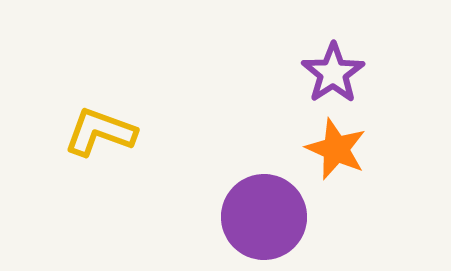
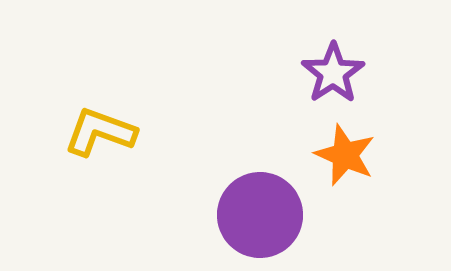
orange star: moved 9 px right, 6 px down
purple circle: moved 4 px left, 2 px up
